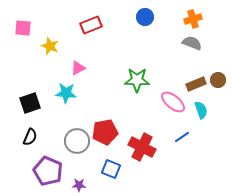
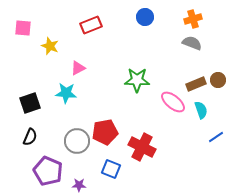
blue line: moved 34 px right
